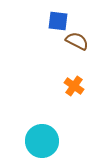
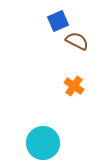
blue square: rotated 30 degrees counterclockwise
cyan circle: moved 1 px right, 2 px down
